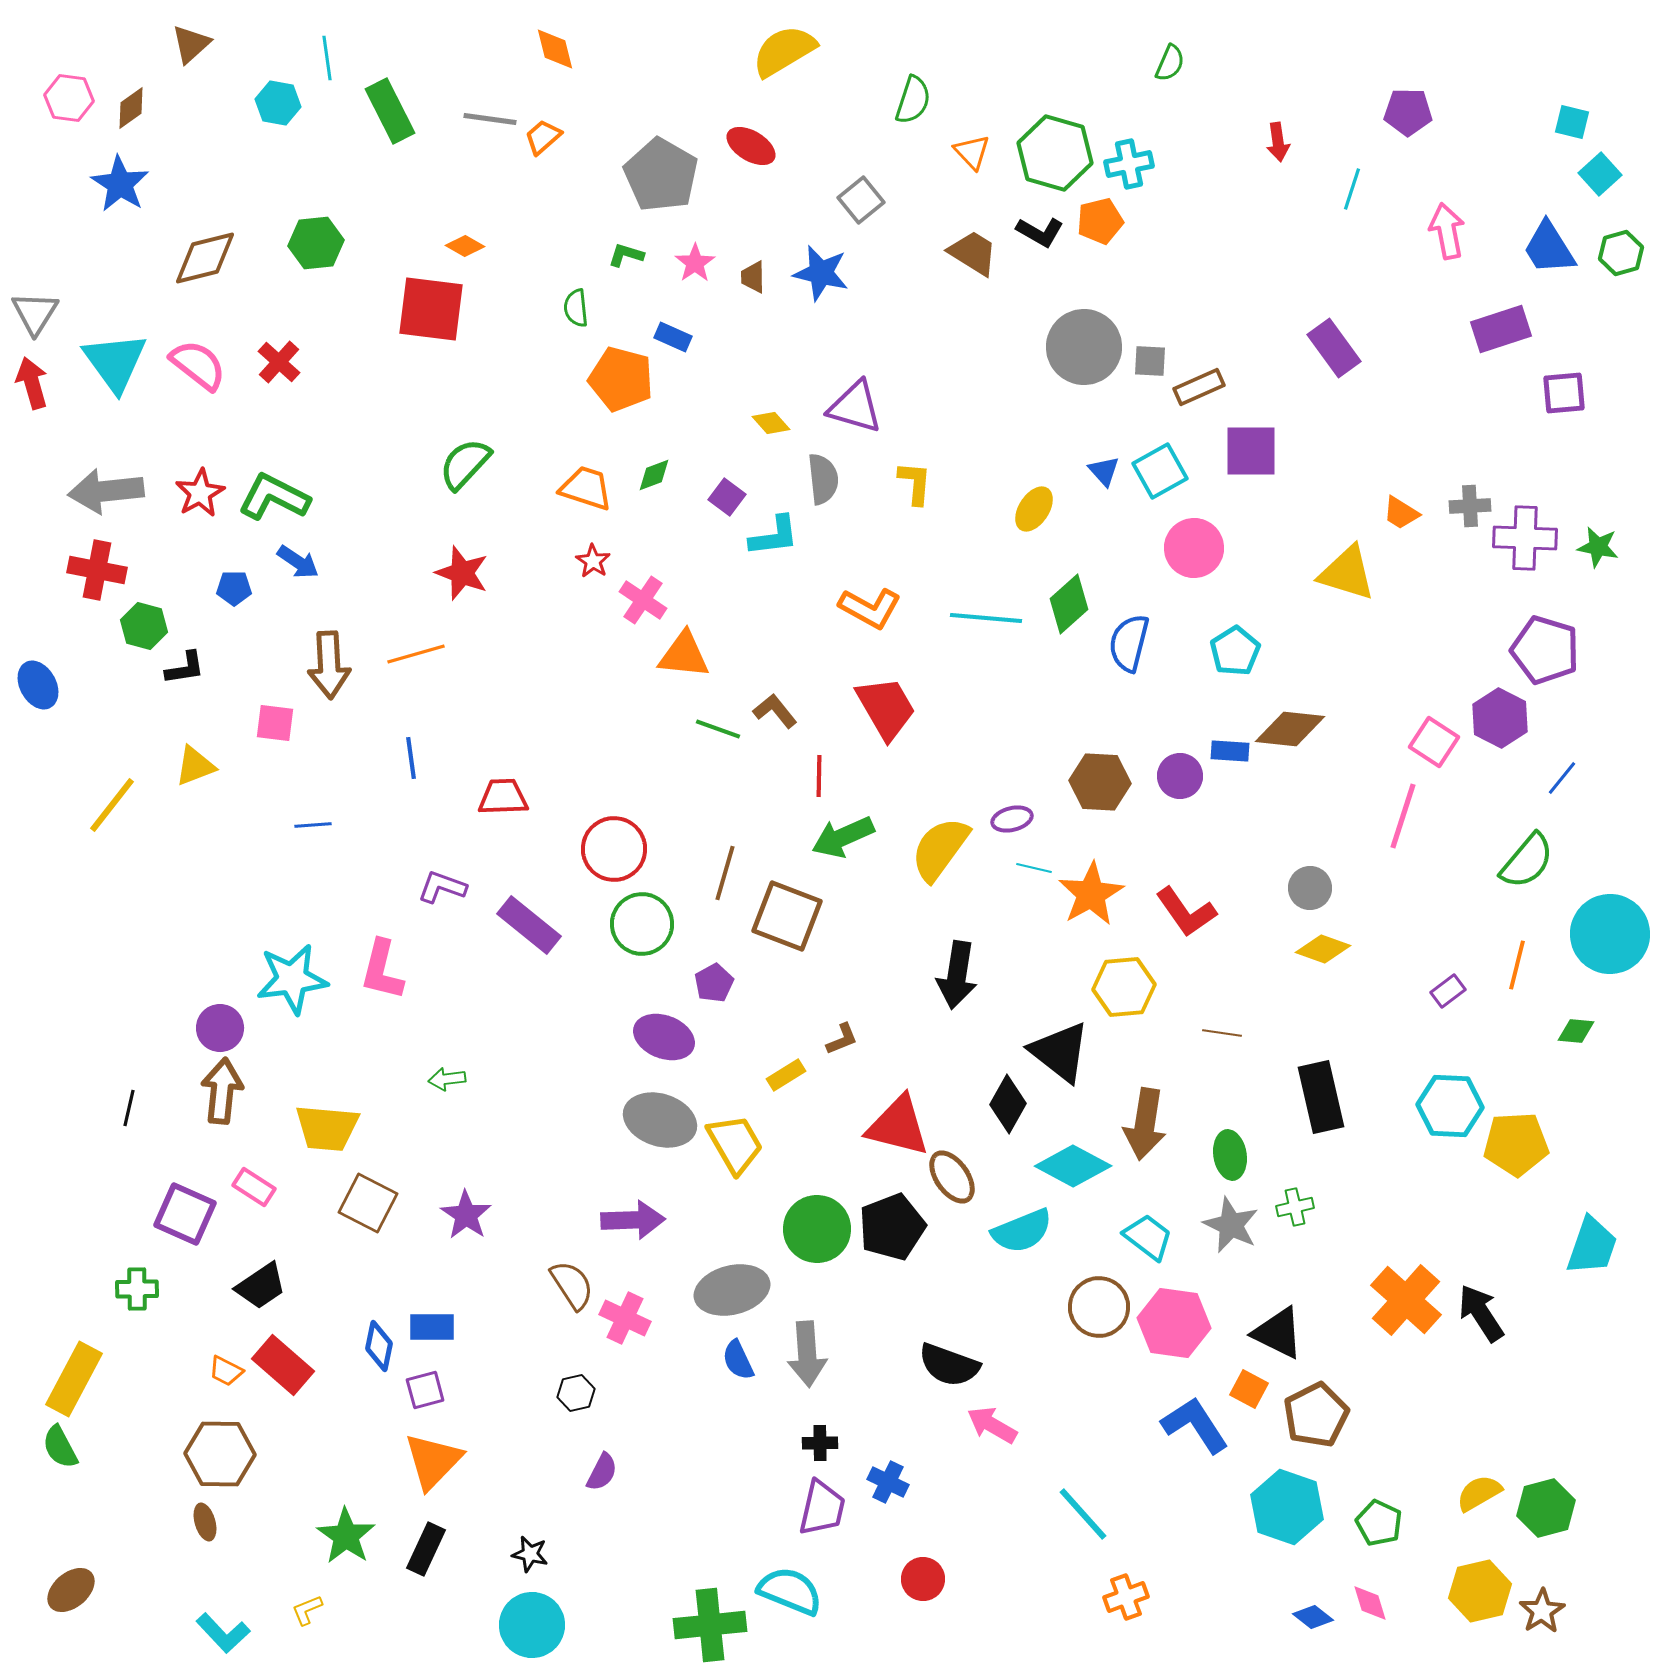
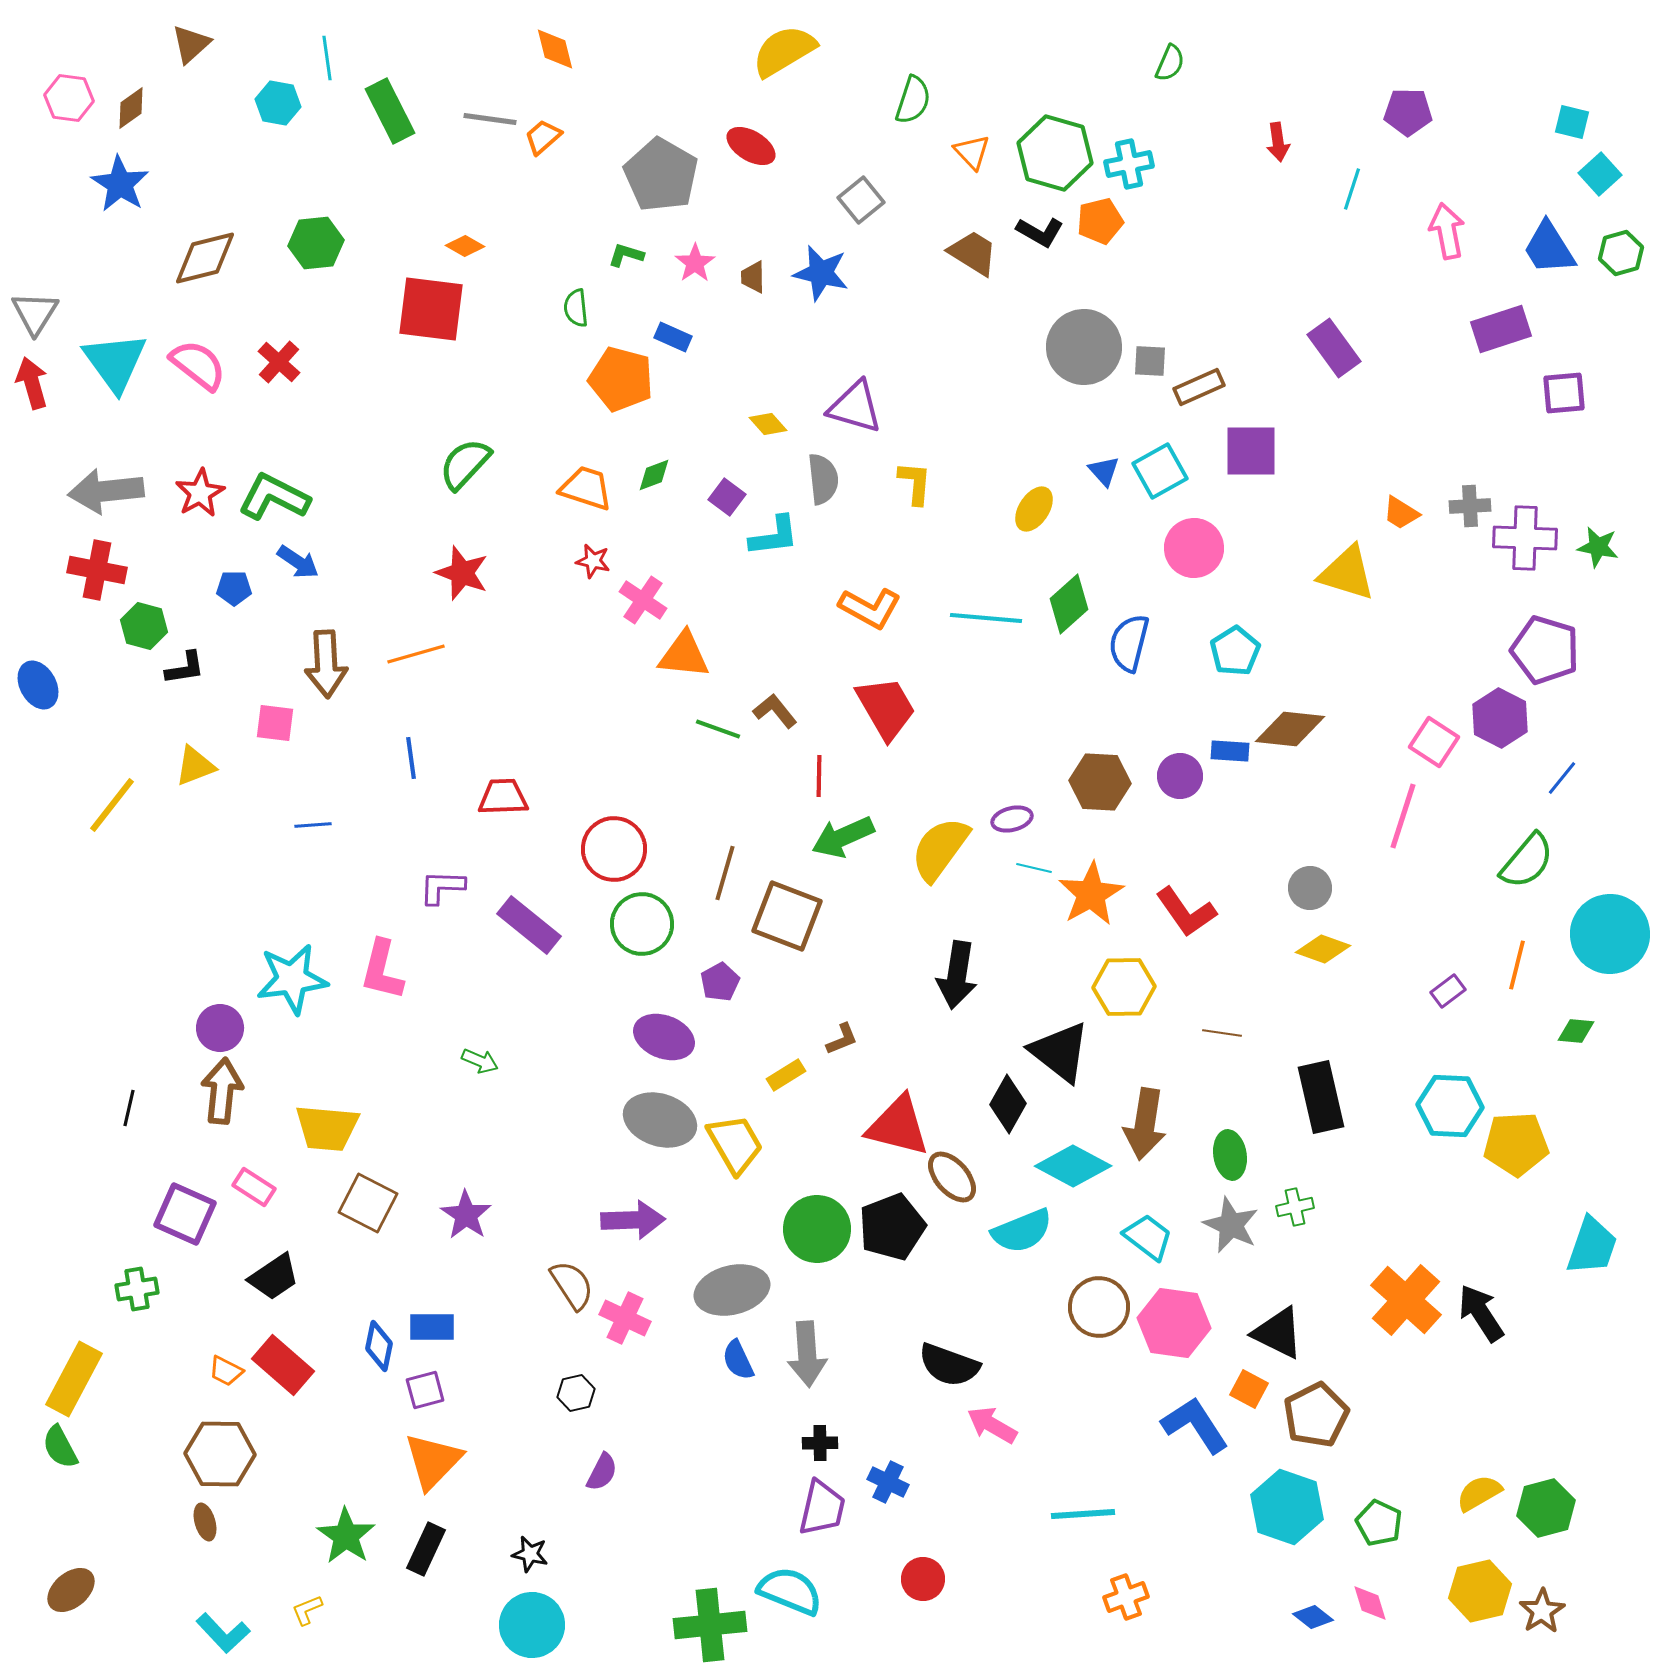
yellow diamond at (771, 423): moved 3 px left, 1 px down
red star at (593, 561): rotated 20 degrees counterclockwise
brown arrow at (329, 665): moved 3 px left, 1 px up
purple L-shape at (442, 887): rotated 18 degrees counterclockwise
purple pentagon at (714, 983): moved 6 px right, 1 px up
yellow hexagon at (1124, 987): rotated 4 degrees clockwise
green arrow at (447, 1079): moved 33 px right, 18 px up; rotated 150 degrees counterclockwise
brown ellipse at (952, 1177): rotated 6 degrees counterclockwise
black trapezoid at (261, 1286): moved 13 px right, 9 px up
green cross at (137, 1289): rotated 9 degrees counterclockwise
cyan line at (1083, 1514): rotated 52 degrees counterclockwise
